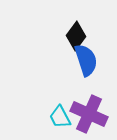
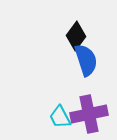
purple cross: rotated 36 degrees counterclockwise
